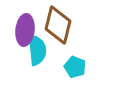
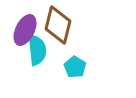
purple ellipse: rotated 20 degrees clockwise
cyan pentagon: rotated 10 degrees clockwise
